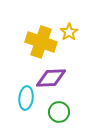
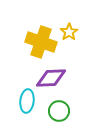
cyan ellipse: moved 1 px right, 3 px down
green circle: moved 1 px up
